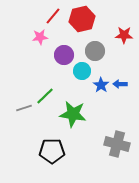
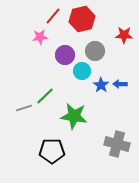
purple circle: moved 1 px right
green star: moved 1 px right, 2 px down
